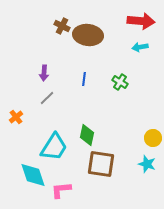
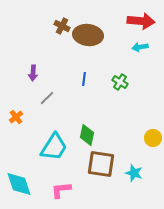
purple arrow: moved 11 px left
cyan star: moved 13 px left, 9 px down
cyan diamond: moved 14 px left, 9 px down
